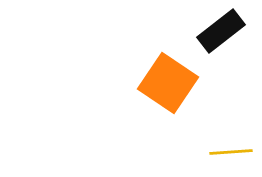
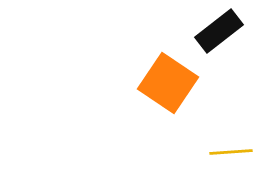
black rectangle: moved 2 px left
